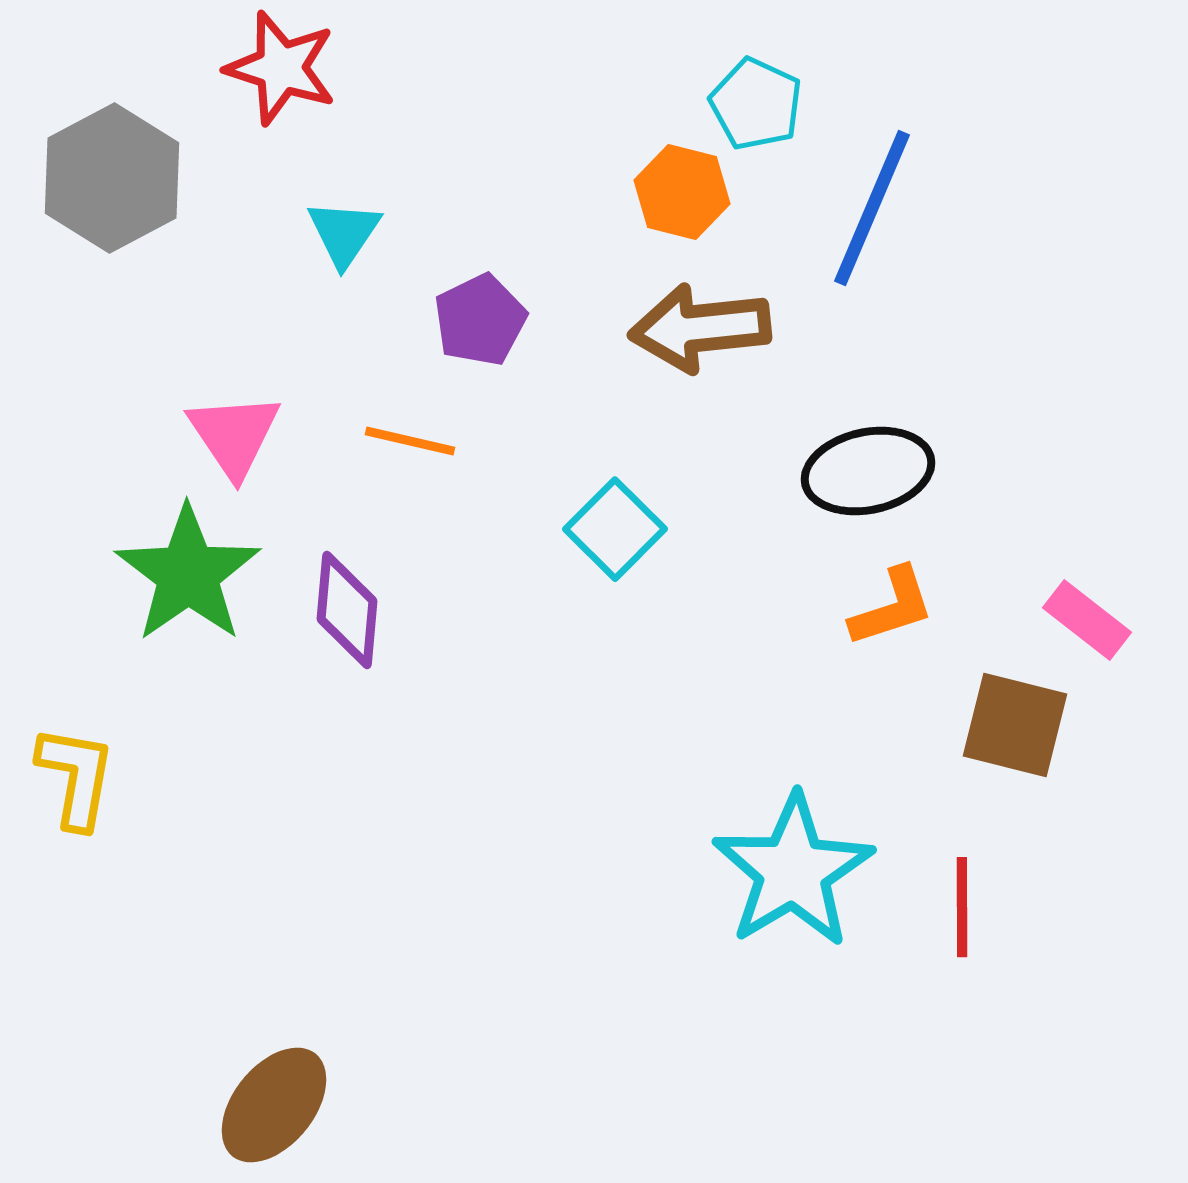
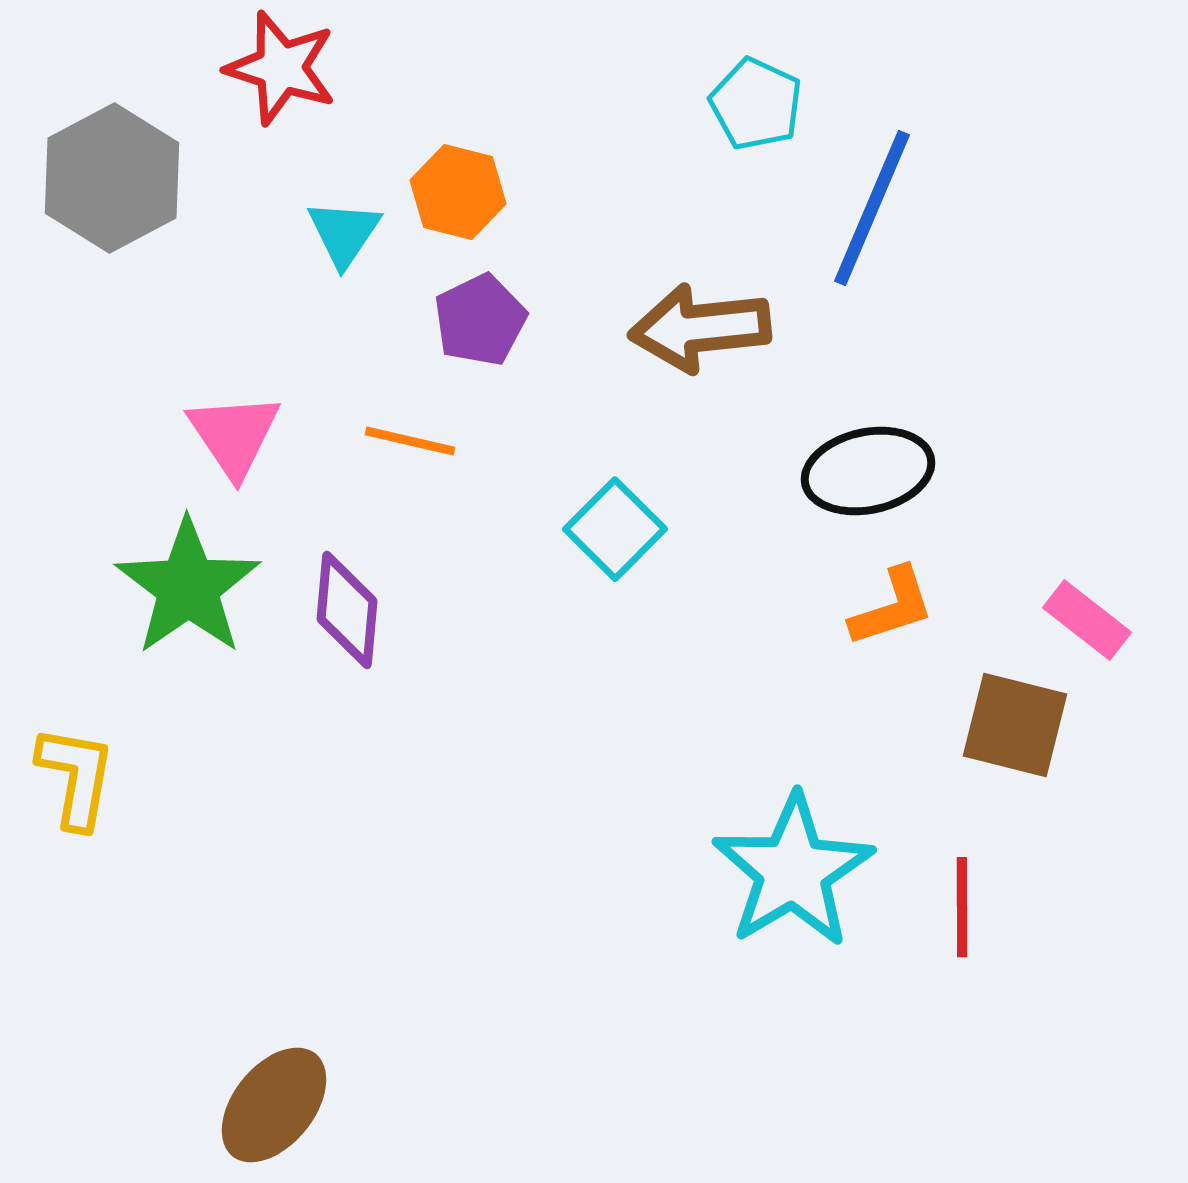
orange hexagon: moved 224 px left
green star: moved 13 px down
